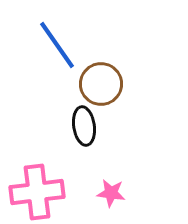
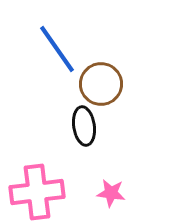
blue line: moved 4 px down
